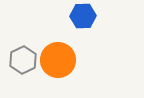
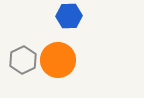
blue hexagon: moved 14 px left
